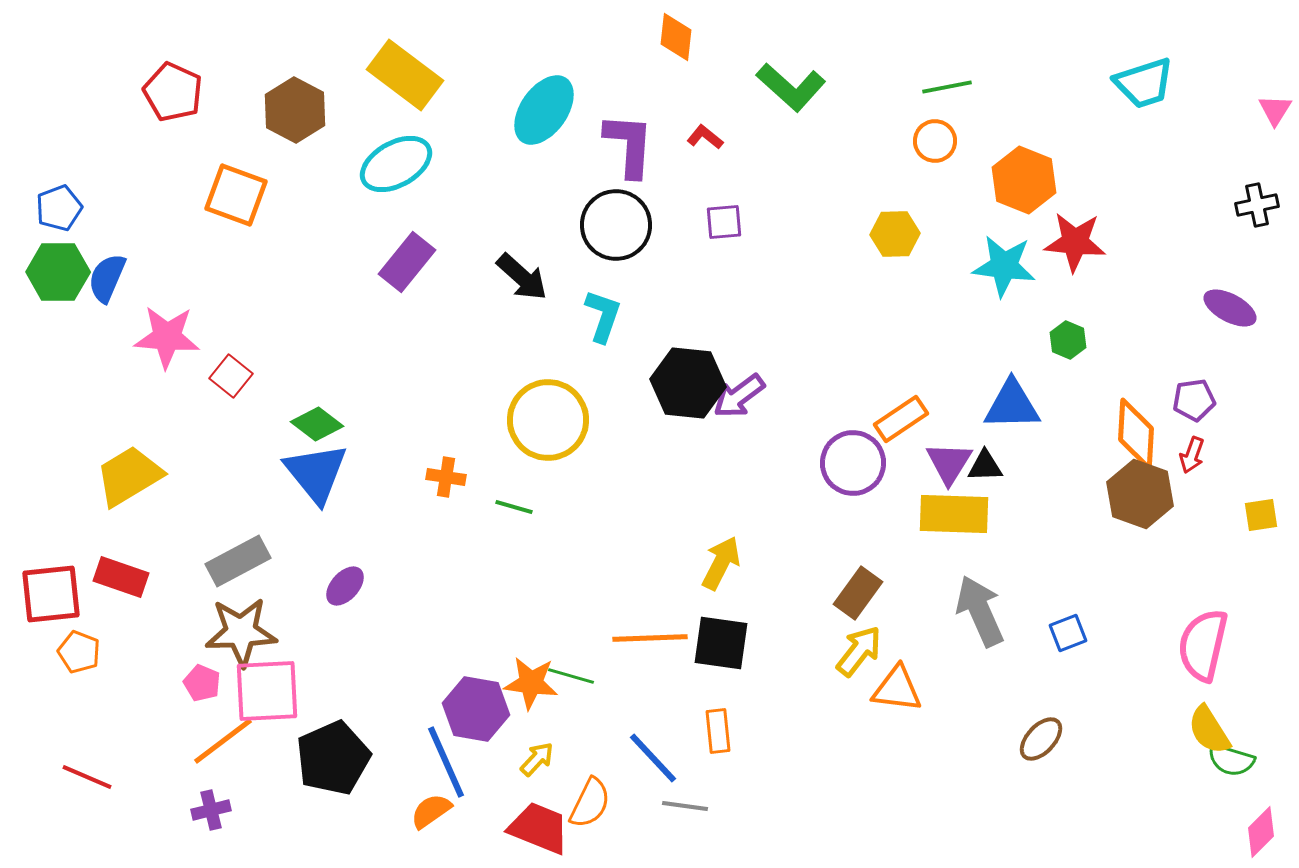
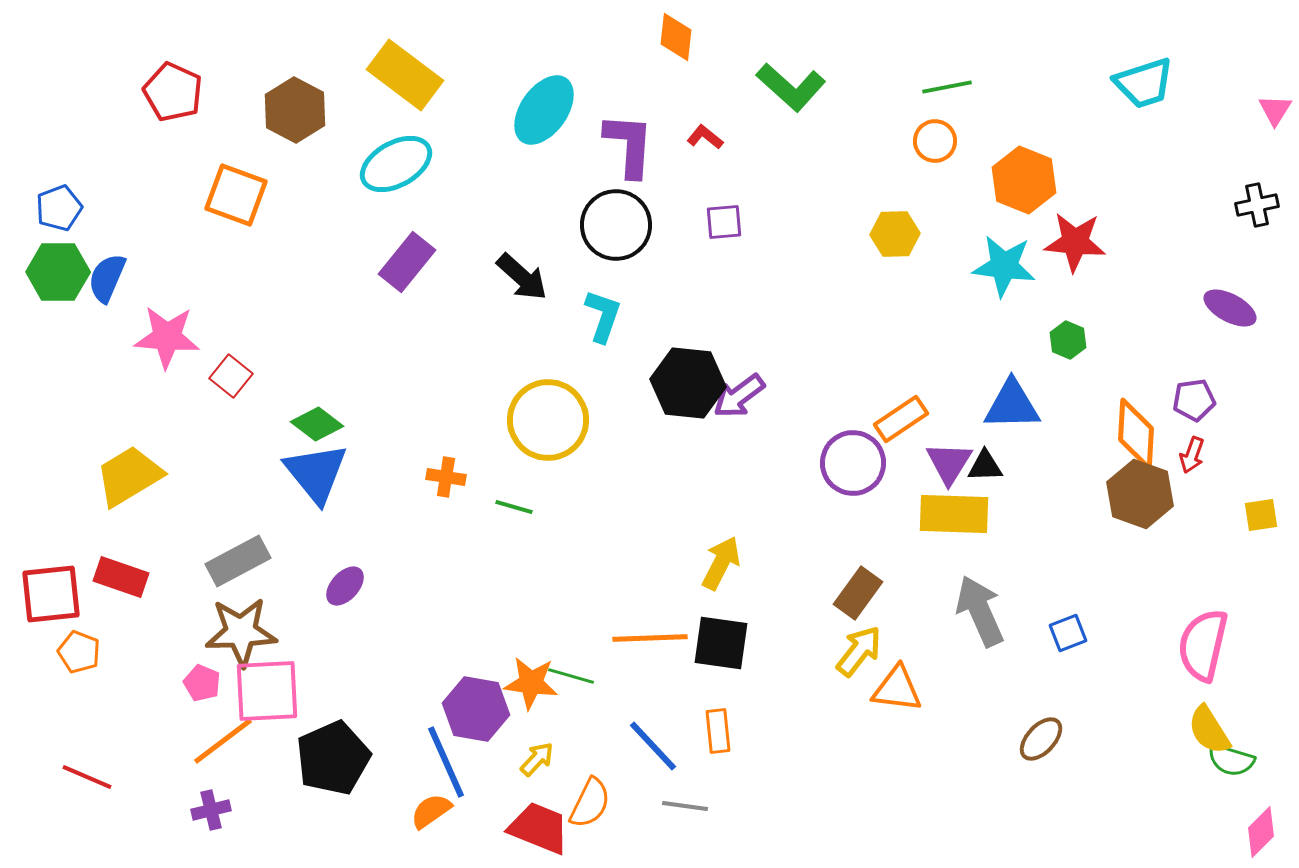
blue line at (653, 758): moved 12 px up
